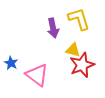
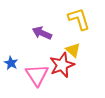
purple arrow: moved 11 px left, 5 px down; rotated 126 degrees clockwise
yellow triangle: rotated 28 degrees clockwise
red star: moved 20 px left
pink triangle: rotated 20 degrees clockwise
